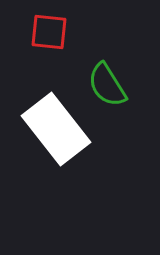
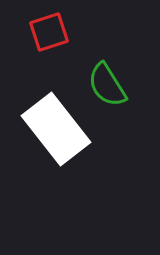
red square: rotated 24 degrees counterclockwise
